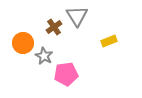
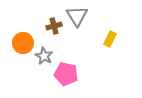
brown cross: moved 1 px up; rotated 21 degrees clockwise
yellow rectangle: moved 1 px right, 2 px up; rotated 42 degrees counterclockwise
pink pentagon: rotated 20 degrees clockwise
